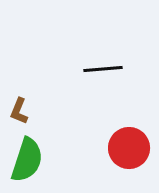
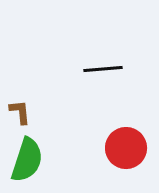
brown L-shape: moved 1 px right, 1 px down; rotated 152 degrees clockwise
red circle: moved 3 px left
